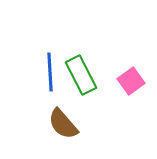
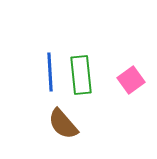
green rectangle: rotated 21 degrees clockwise
pink square: moved 1 px up
